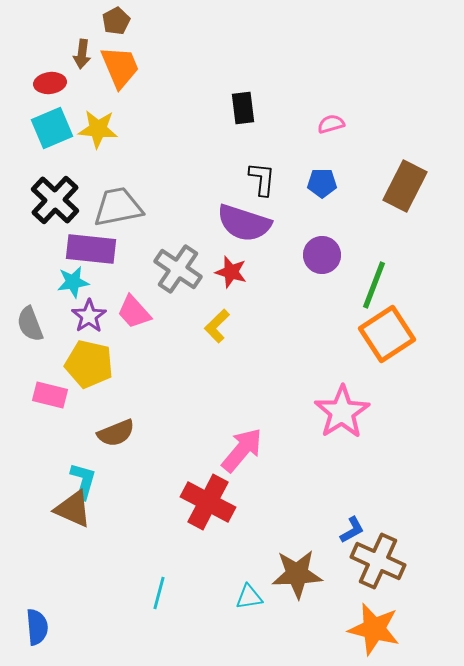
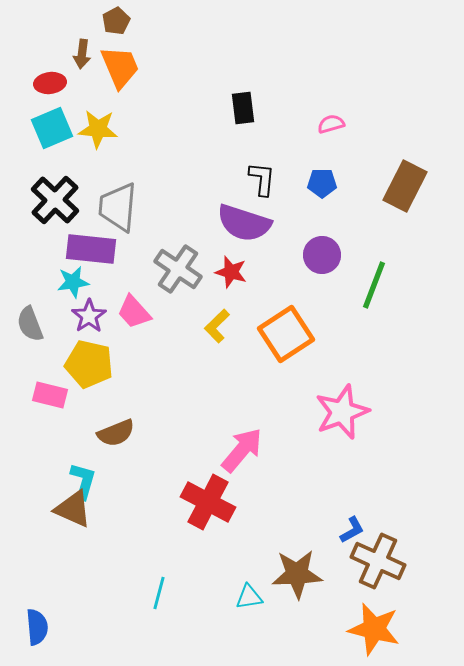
gray trapezoid: rotated 74 degrees counterclockwise
orange square: moved 101 px left
pink star: rotated 12 degrees clockwise
